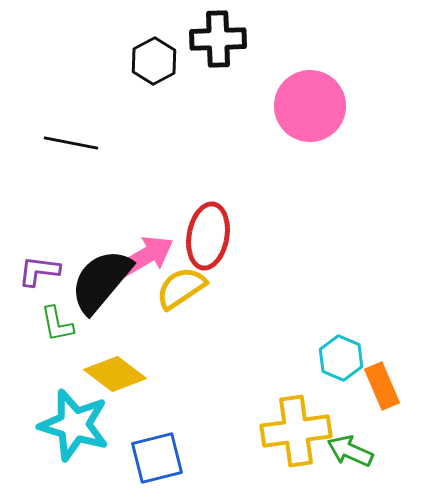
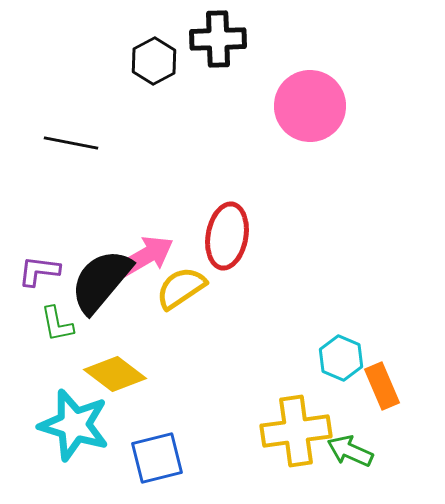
red ellipse: moved 19 px right
